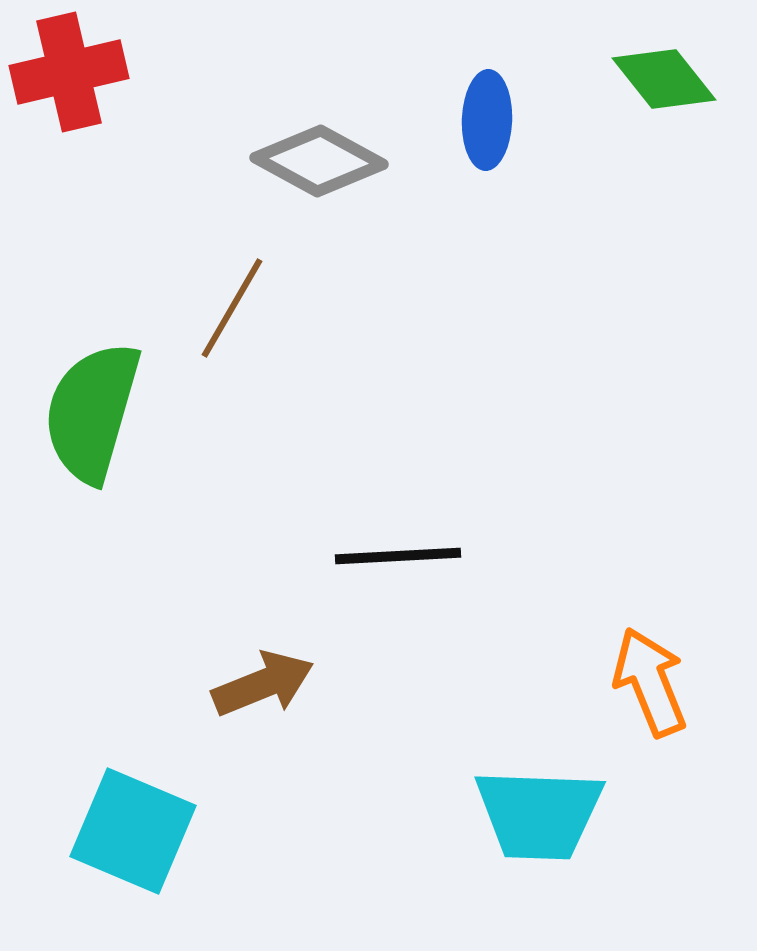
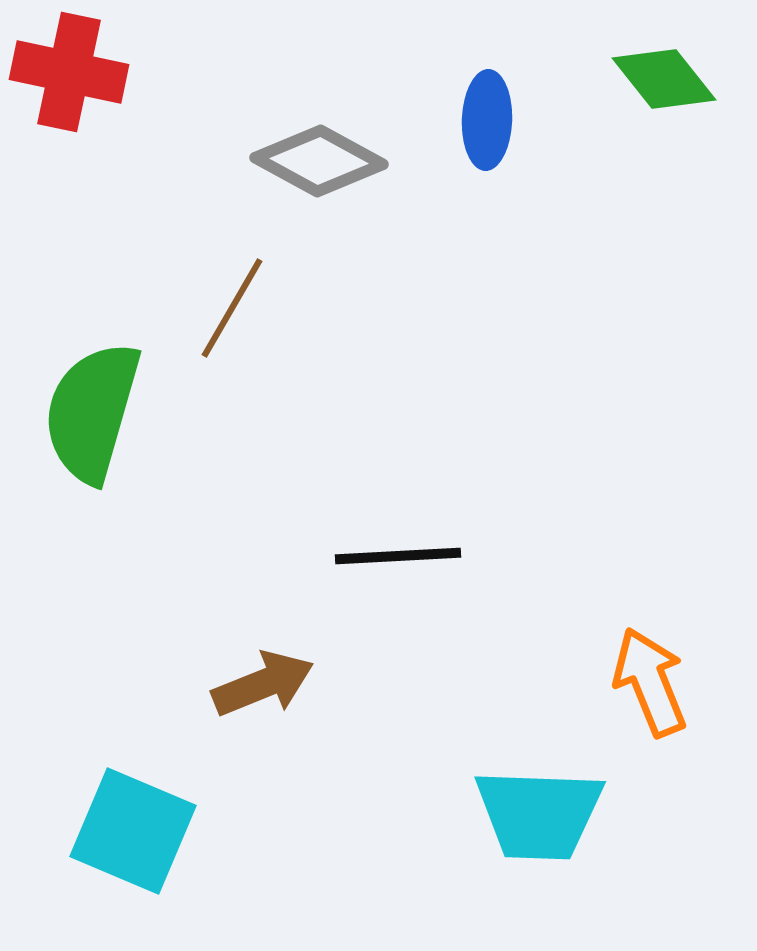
red cross: rotated 25 degrees clockwise
